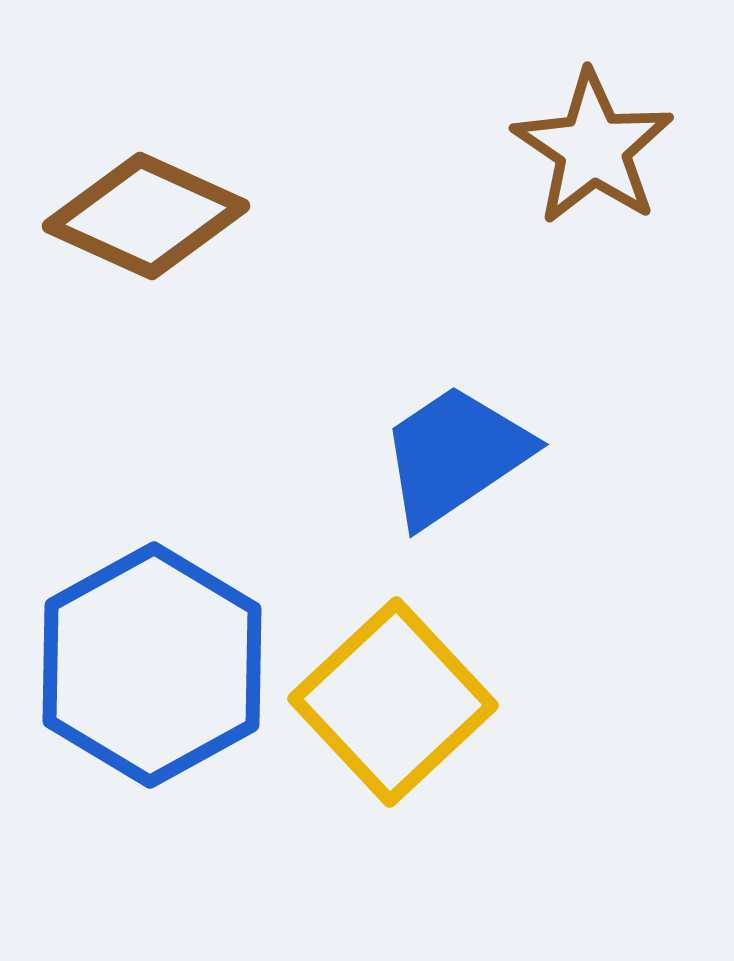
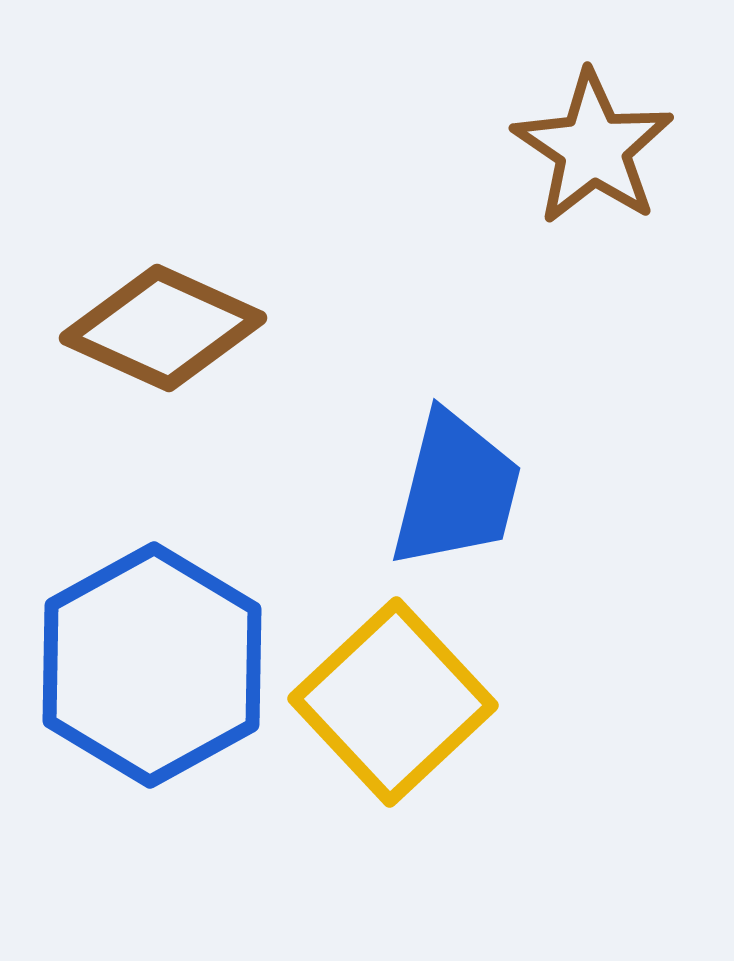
brown diamond: moved 17 px right, 112 px down
blue trapezoid: moved 1 px right, 35 px down; rotated 138 degrees clockwise
